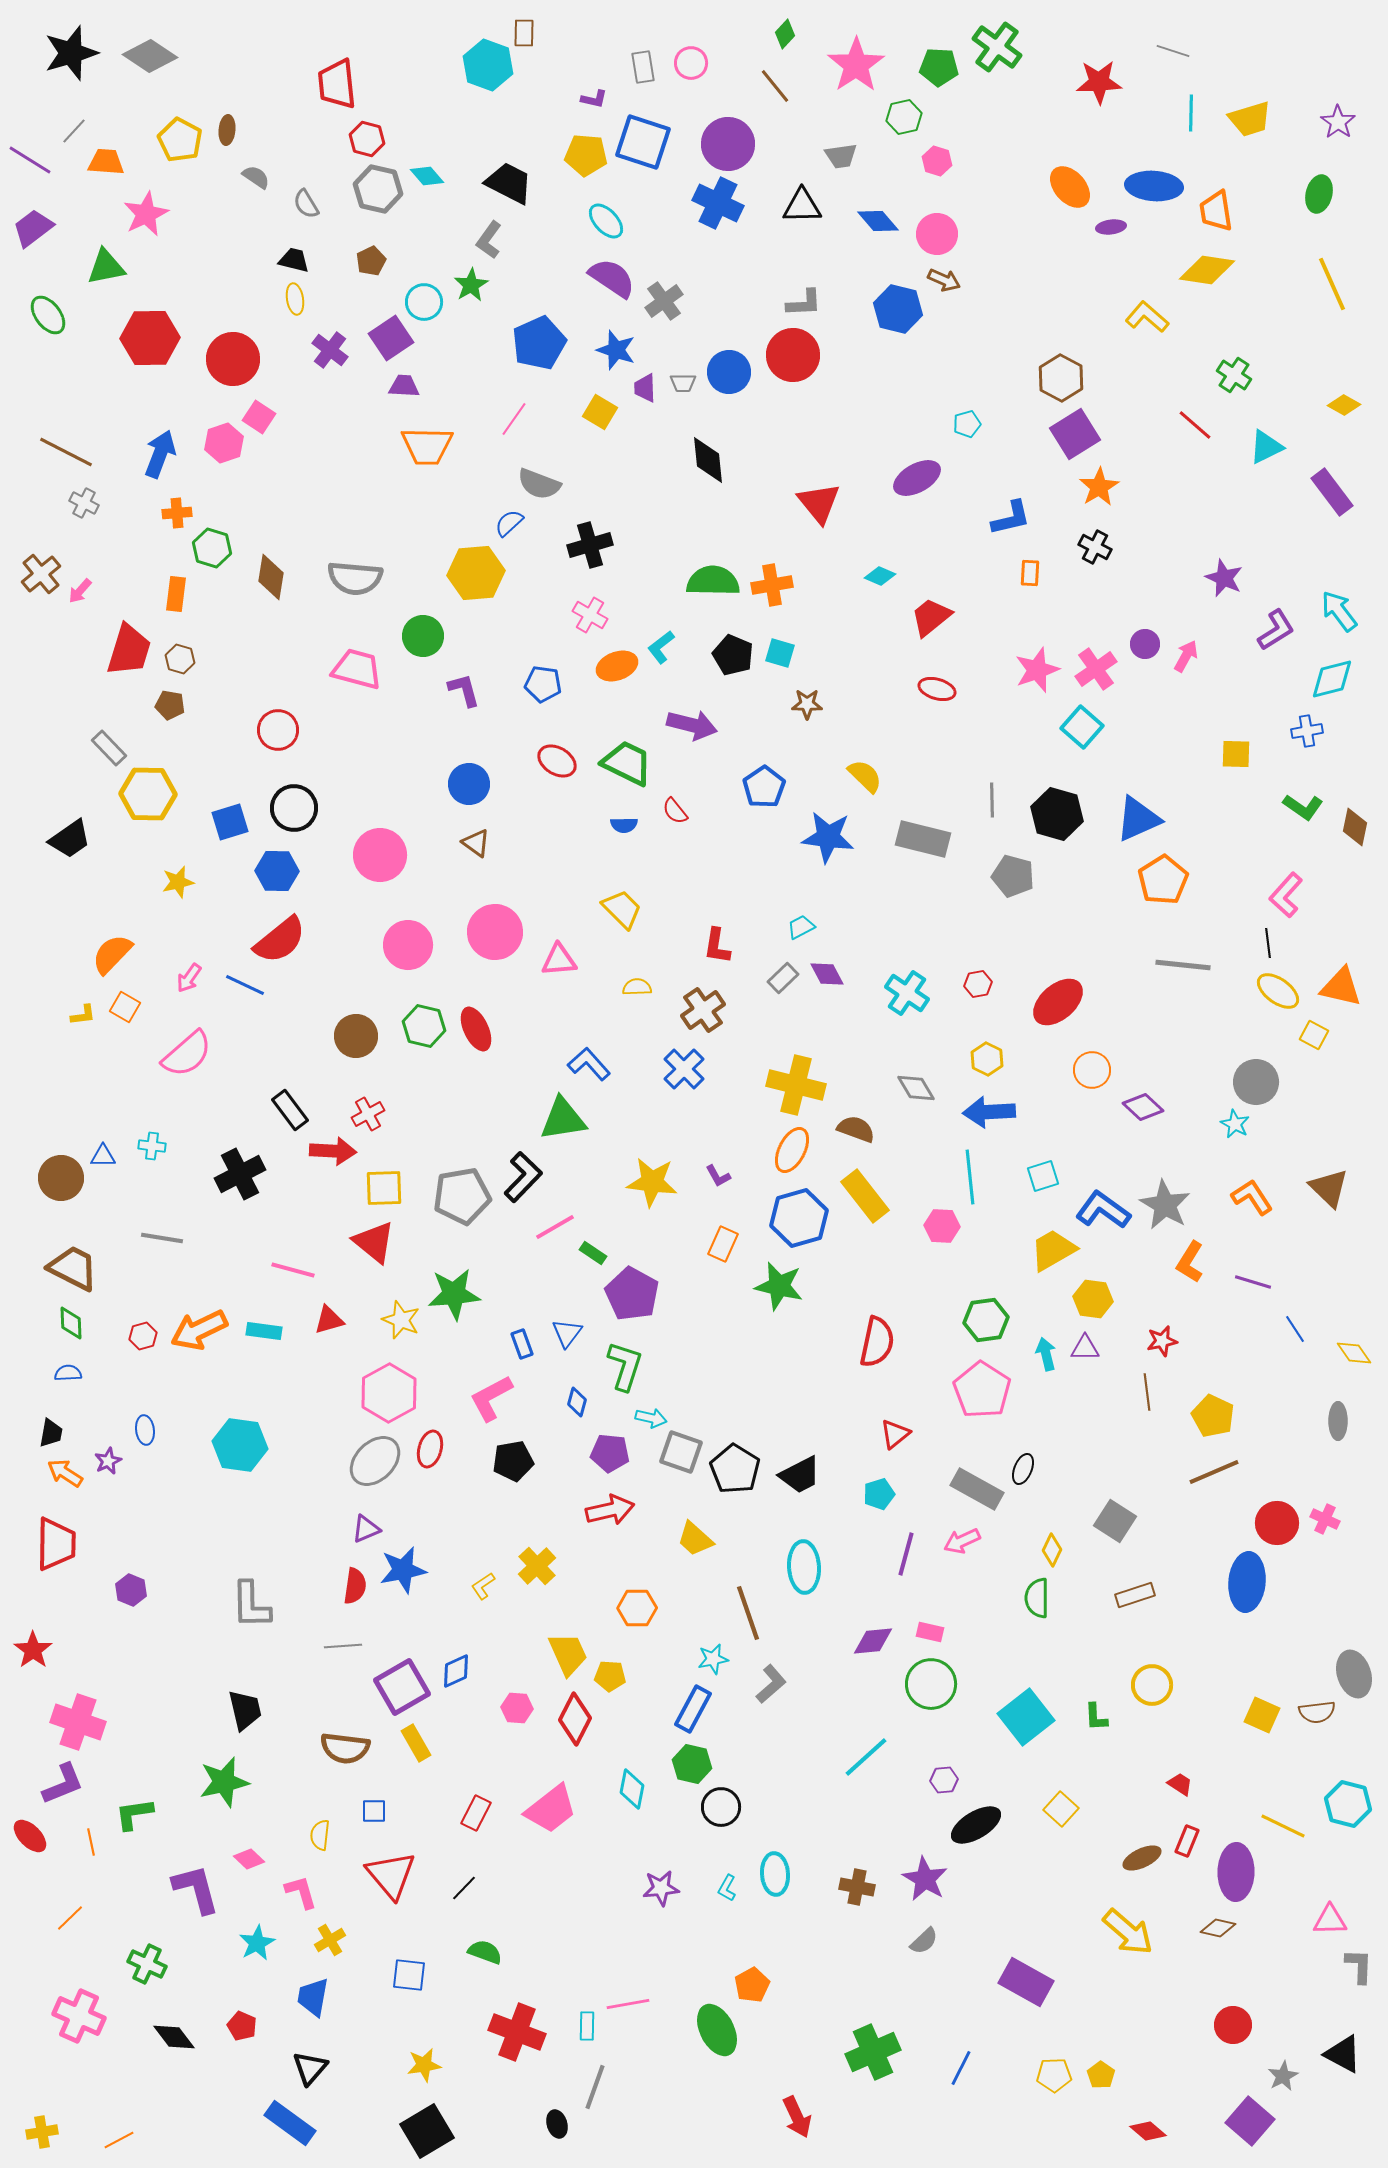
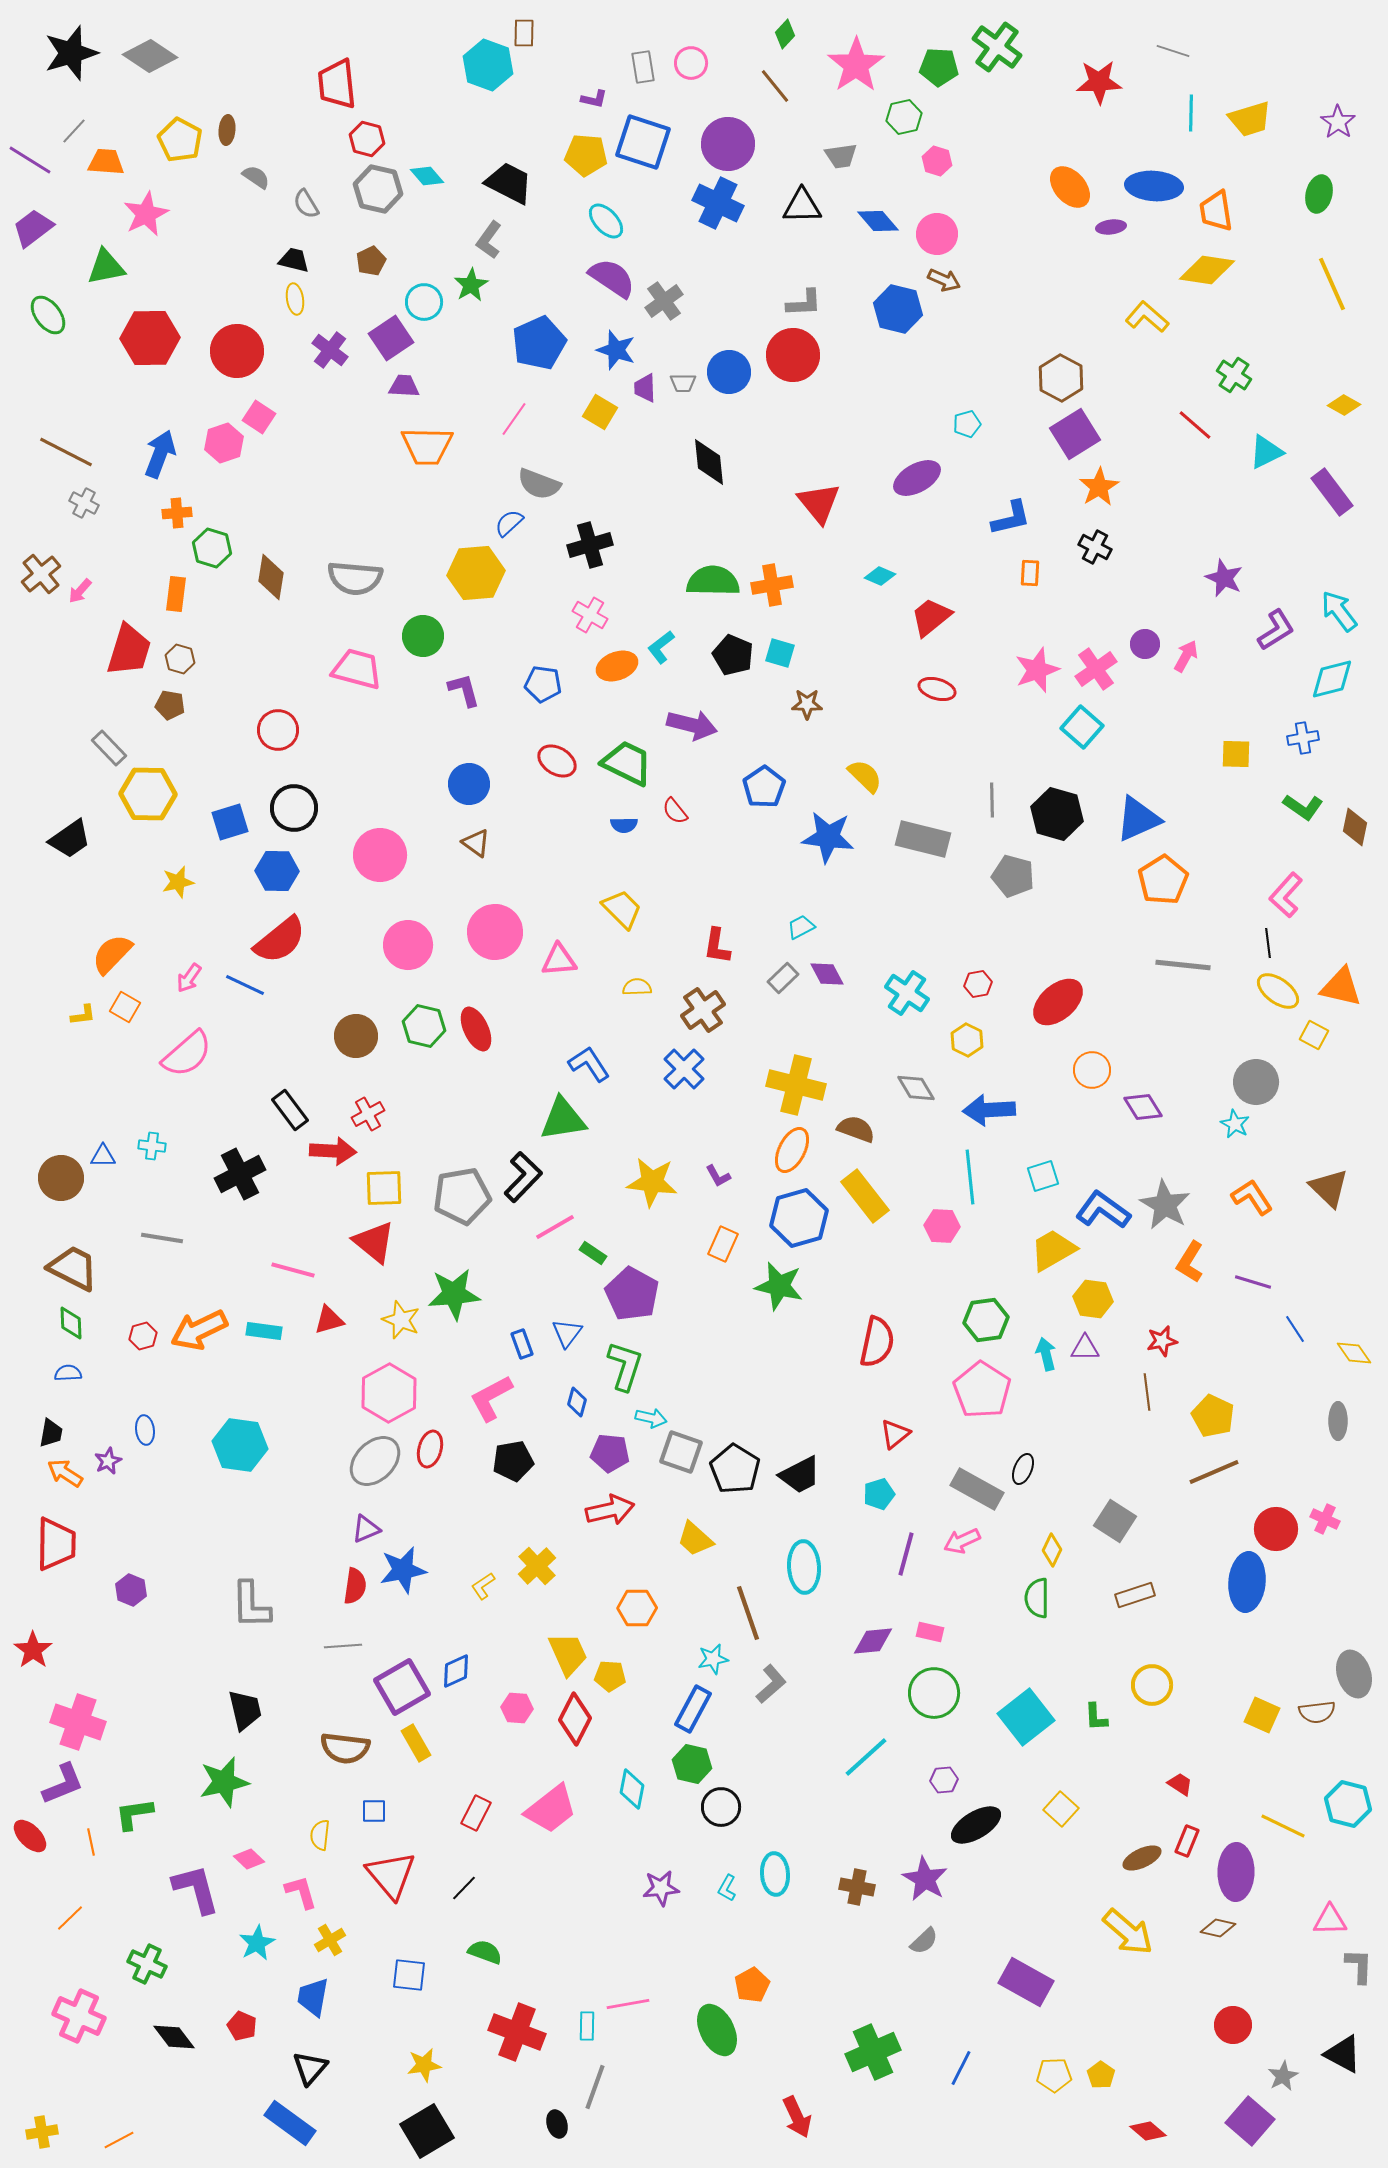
red circle at (233, 359): moved 4 px right, 8 px up
cyan triangle at (1266, 447): moved 5 px down
black diamond at (708, 460): moved 1 px right, 2 px down
blue cross at (1307, 731): moved 4 px left, 7 px down
yellow hexagon at (987, 1059): moved 20 px left, 19 px up
blue L-shape at (589, 1064): rotated 9 degrees clockwise
purple diamond at (1143, 1107): rotated 15 degrees clockwise
blue arrow at (989, 1112): moved 2 px up
red circle at (1277, 1523): moved 1 px left, 6 px down
green circle at (931, 1684): moved 3 px right, 9 px down
